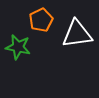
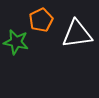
green star: moved 2 px left, 5 px up
